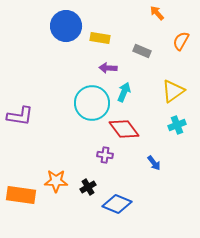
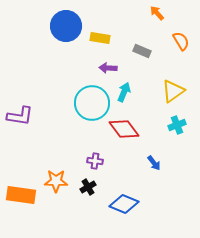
orange semicircle: rotated 120 degrees clockwise
purple cross: moved 10 px left, 6 px down
blue diamond: moved 7 px right
